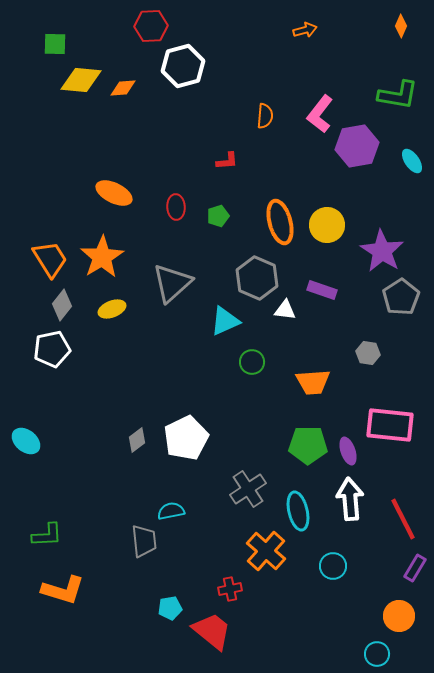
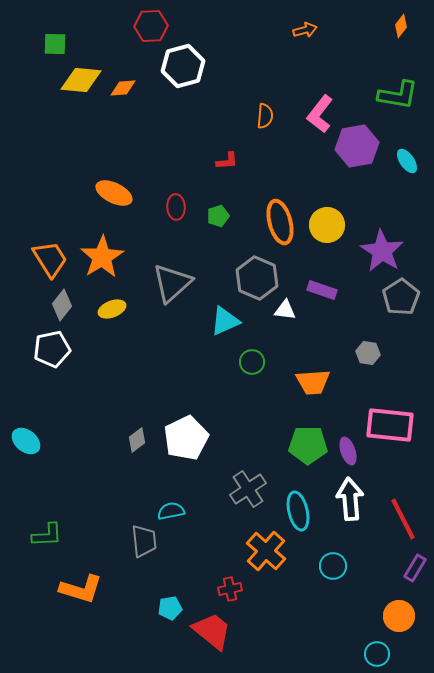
orange diamond at (401, 26): rotated 15 degrees clockwise
cyan ellipse at (412, 161): moved 5 px left
orange L-shape at (63, 590): moved 18 px right, 1 px up
